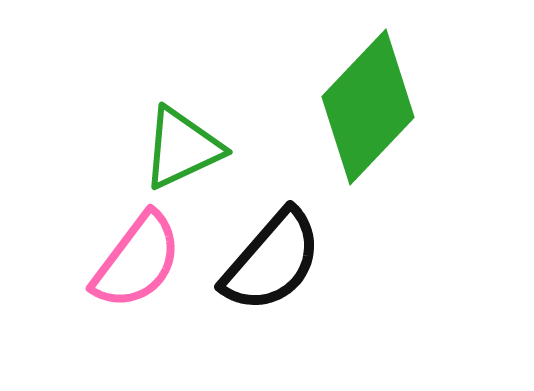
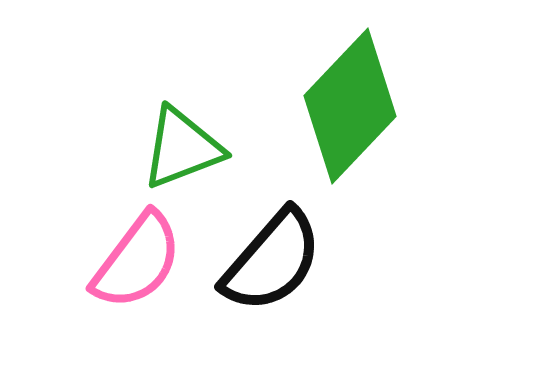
green diamond: moved 18 px left, 1 px up
green triangle: rotated 4 degrees clockwise
